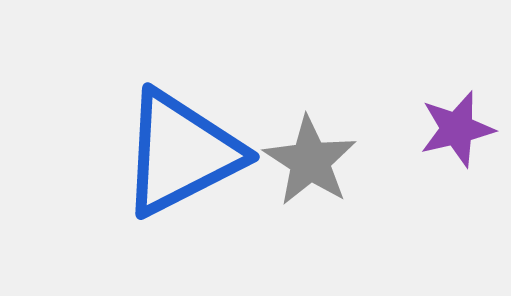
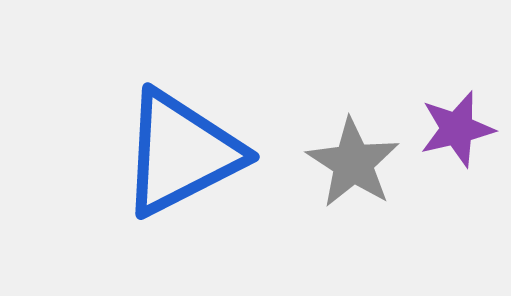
gray star: moved 43 px right, 2 px down
